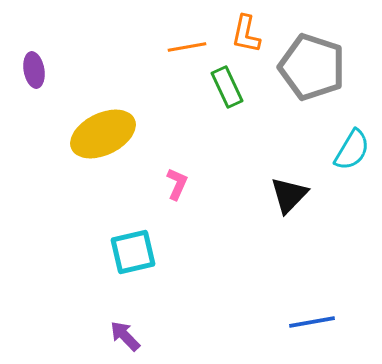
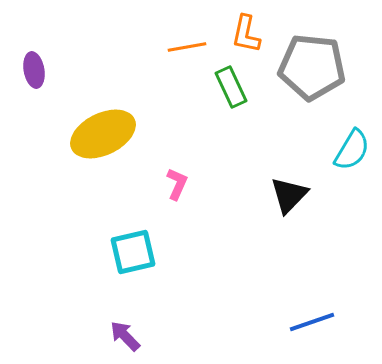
gray pentagon: rotated 12 degrees counterclockwise
green rectangle: moved 4 px right
blue line: rotated 9 degrees counterclockwise
